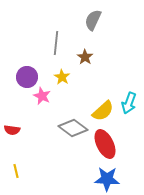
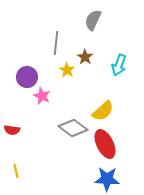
yellow star: moved 5 px right, 7 px up
cyan arrow: moved 10 px left, 38 px up
